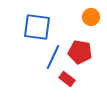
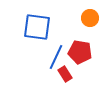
orange circle: moved 1 px left, 1 px down
blue line: moved 3 px right
red rectangle: moved 2 px left, 5 px up; rotated 21 degrees clockwise
